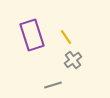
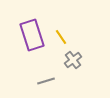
yellow line: moved 5 px left
gray line: moved 7 px left, 4 px up
